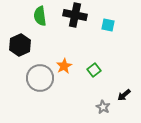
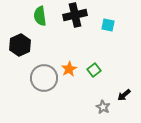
black cross: rotated 25 degrees counterclockwise
orange star: moved 5 px right, 3 px down
gray circle: moved 4 px right
